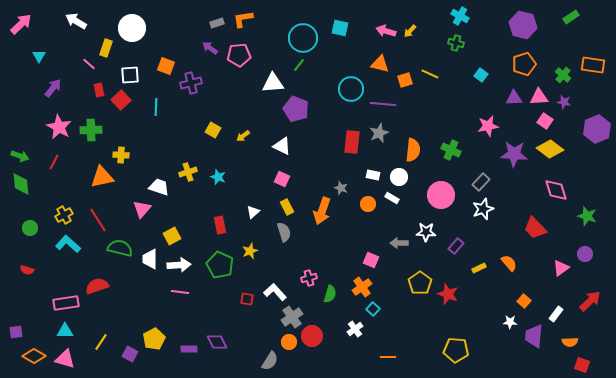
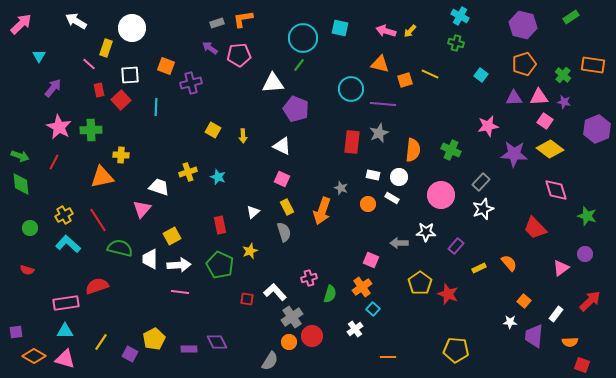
yellow arrow at (243, 136): rotated 56 degrees counterclockwise
